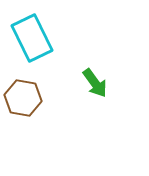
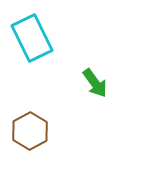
brown hexagon: moved 7 px right, 33 px down; rotated 21 degrees clockwise
